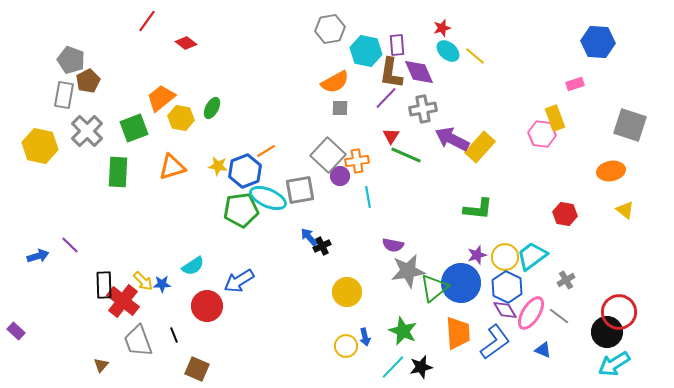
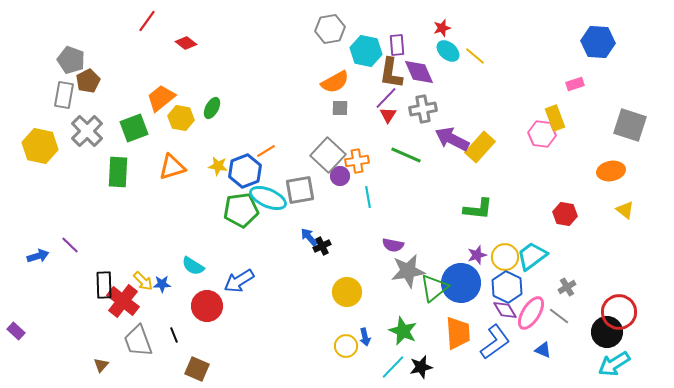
red triangle at (391, 136): moved 3 px left, 21 px up
cyan semicircle at (193, 266): rotated 65 degrees clockwise
gray cross at (566, 280): moved 1 px right, 7 px down
